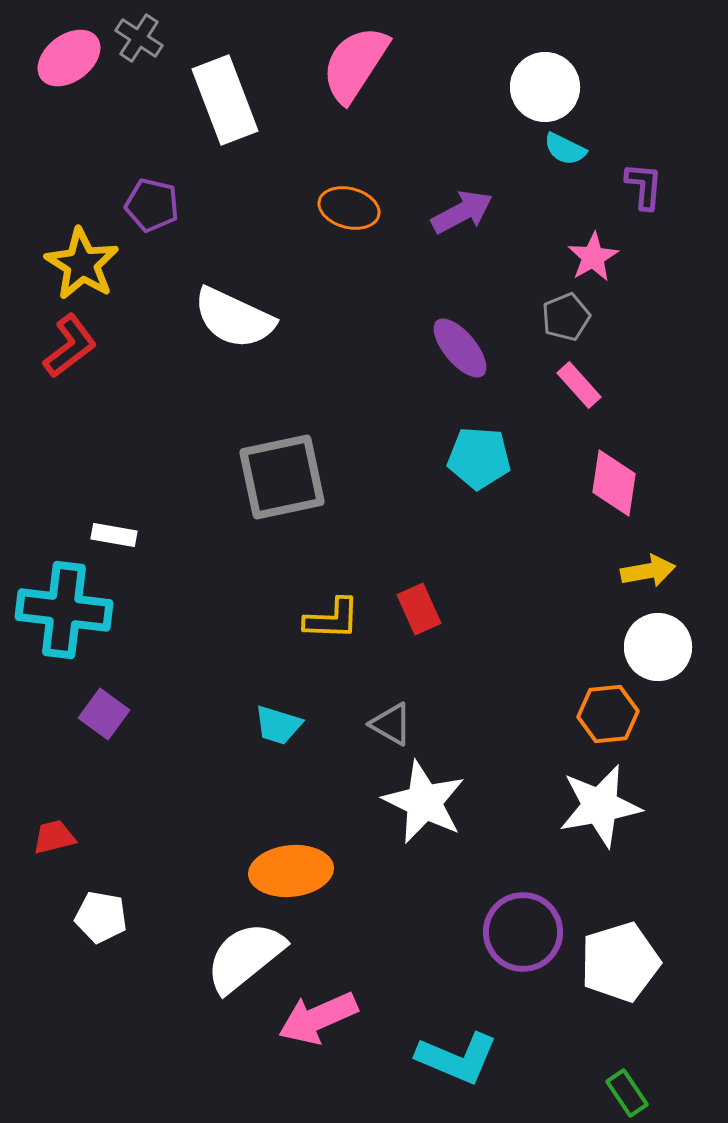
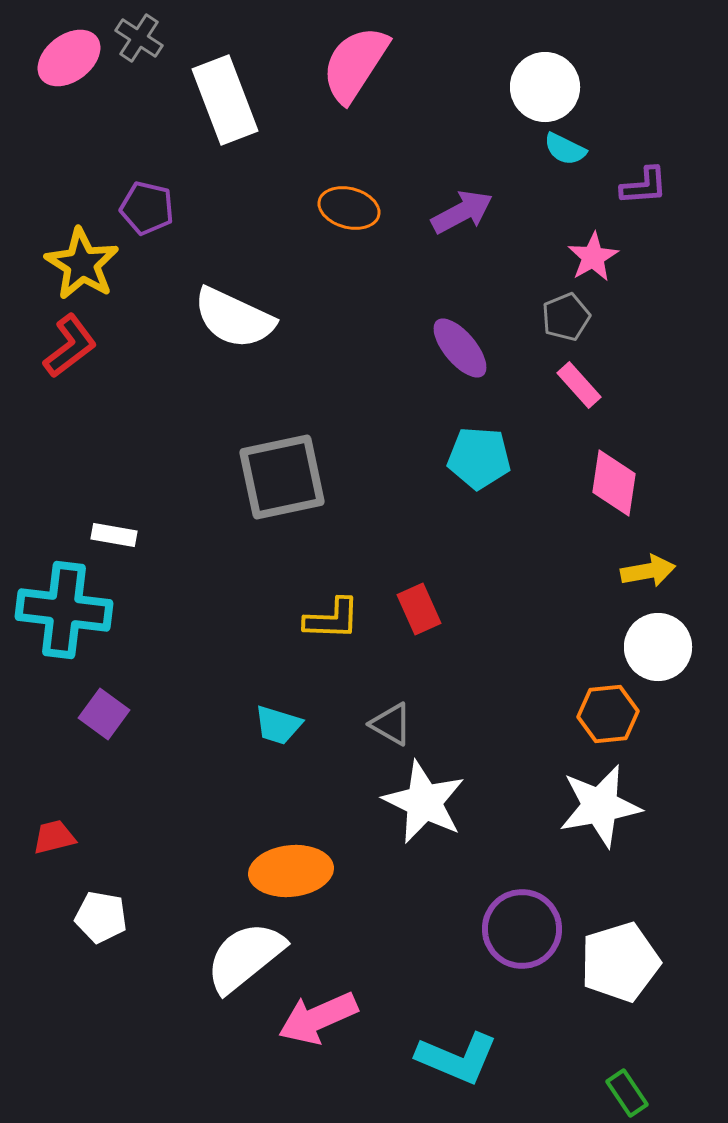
purple L-shape at (644, 186): rotated 81 degrees clockwise
purple pentagon at (152, 205): moved 5 px left, 3 px down
purple circle at (523, 932): moved 1 px left, 3 px up
